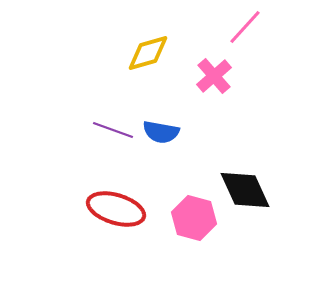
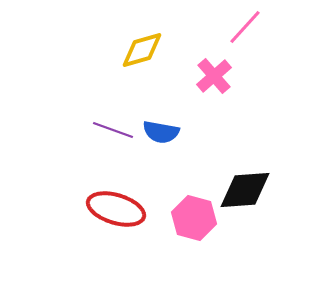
yellow diamond: moved 6 px left, 3 px up
black diamond: rotated 70 degrees counterclockwise
